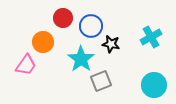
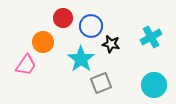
gray square: moved 2 px down
